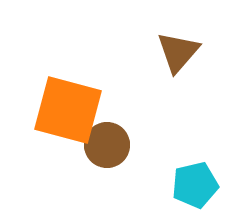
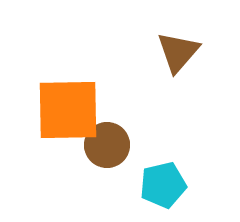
orange square: rotated 16 degrees counterclockwise
cyan pentagon: moved 32 px left
